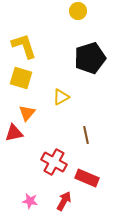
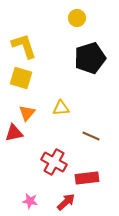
yellow circle: moved 1 px left, 7 px down
yellow triangle: moved 11 px down; rotated 24 degrees clockwise
brown line: moved 5 px right, 1 px down; rotated 54 degrees counterclockwise
red rectangle: rotated 30 degrees counterclockwise
red arrow: moved 2 px right, 1 px down; rotated 18 degrees clockwise
